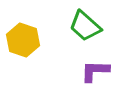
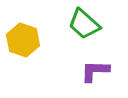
green trapezoid: moved 1 px left, 2 px up
